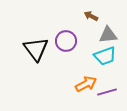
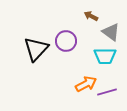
gray triangle: moved 3 px right, 3 px up; rotated 42 degrees clockwise
black triangle: rotated 20 degrees clockwise
cyan trapezoid: rotated 20 degrees clockwise
